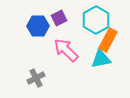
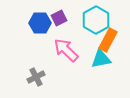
blue hexagon: moved 2 px right, 3 px up
gray cross: moved 1 px up
